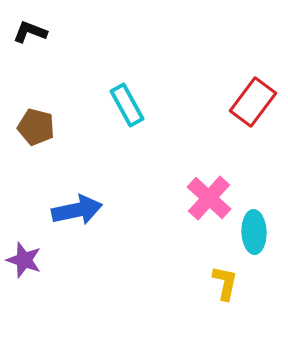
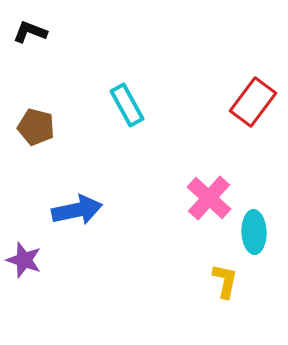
yellow L-shape: moved 2 px up
